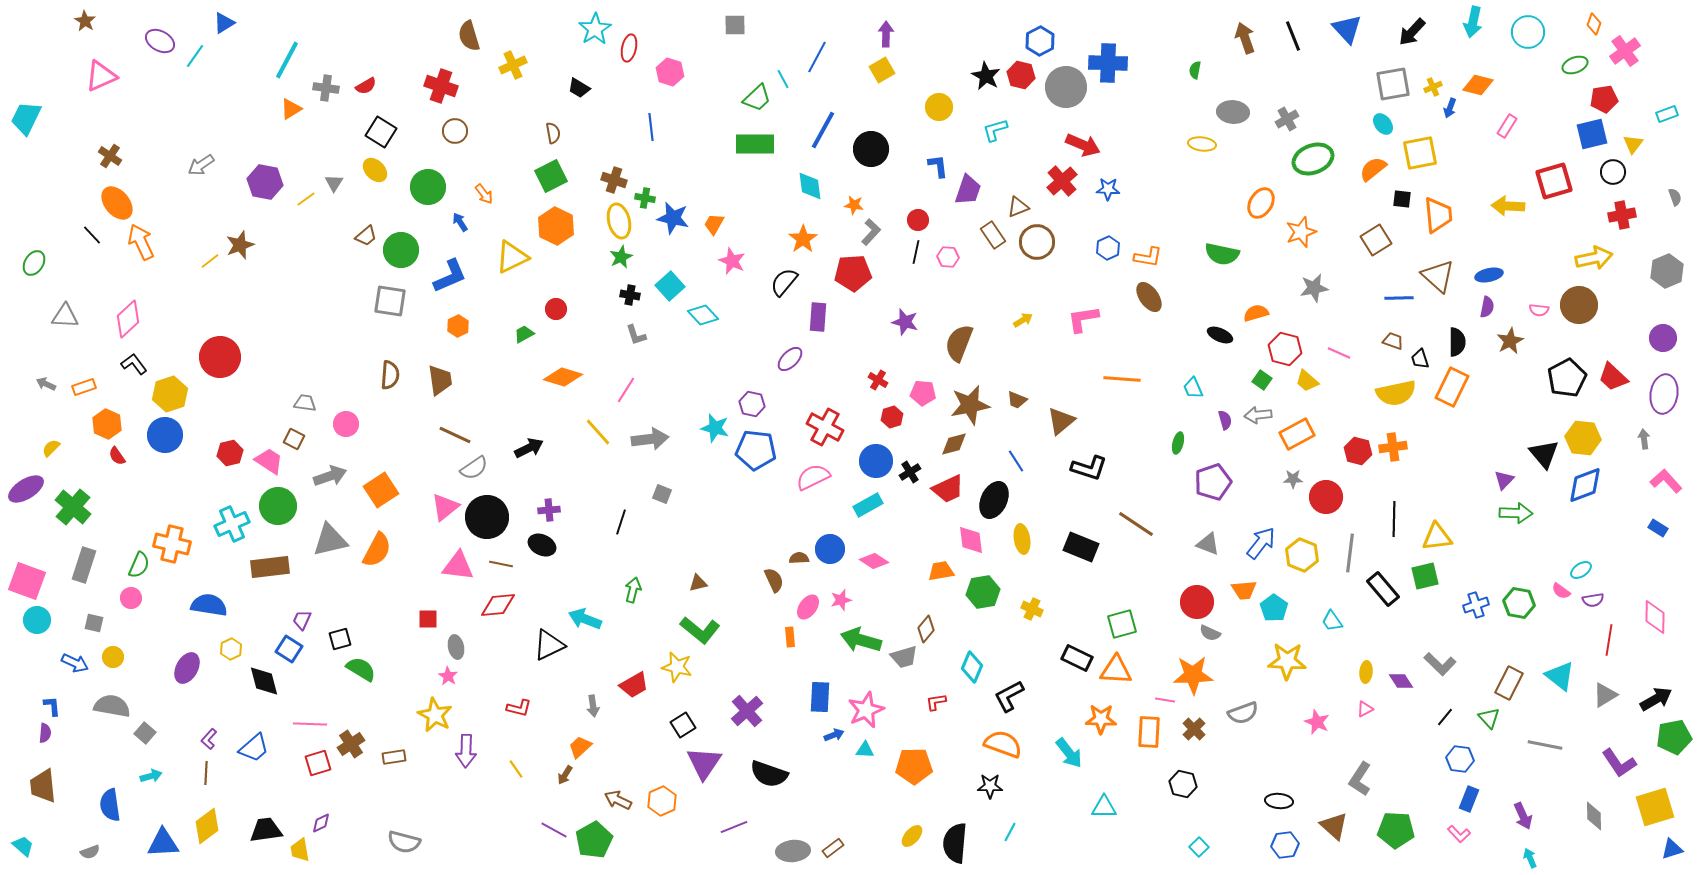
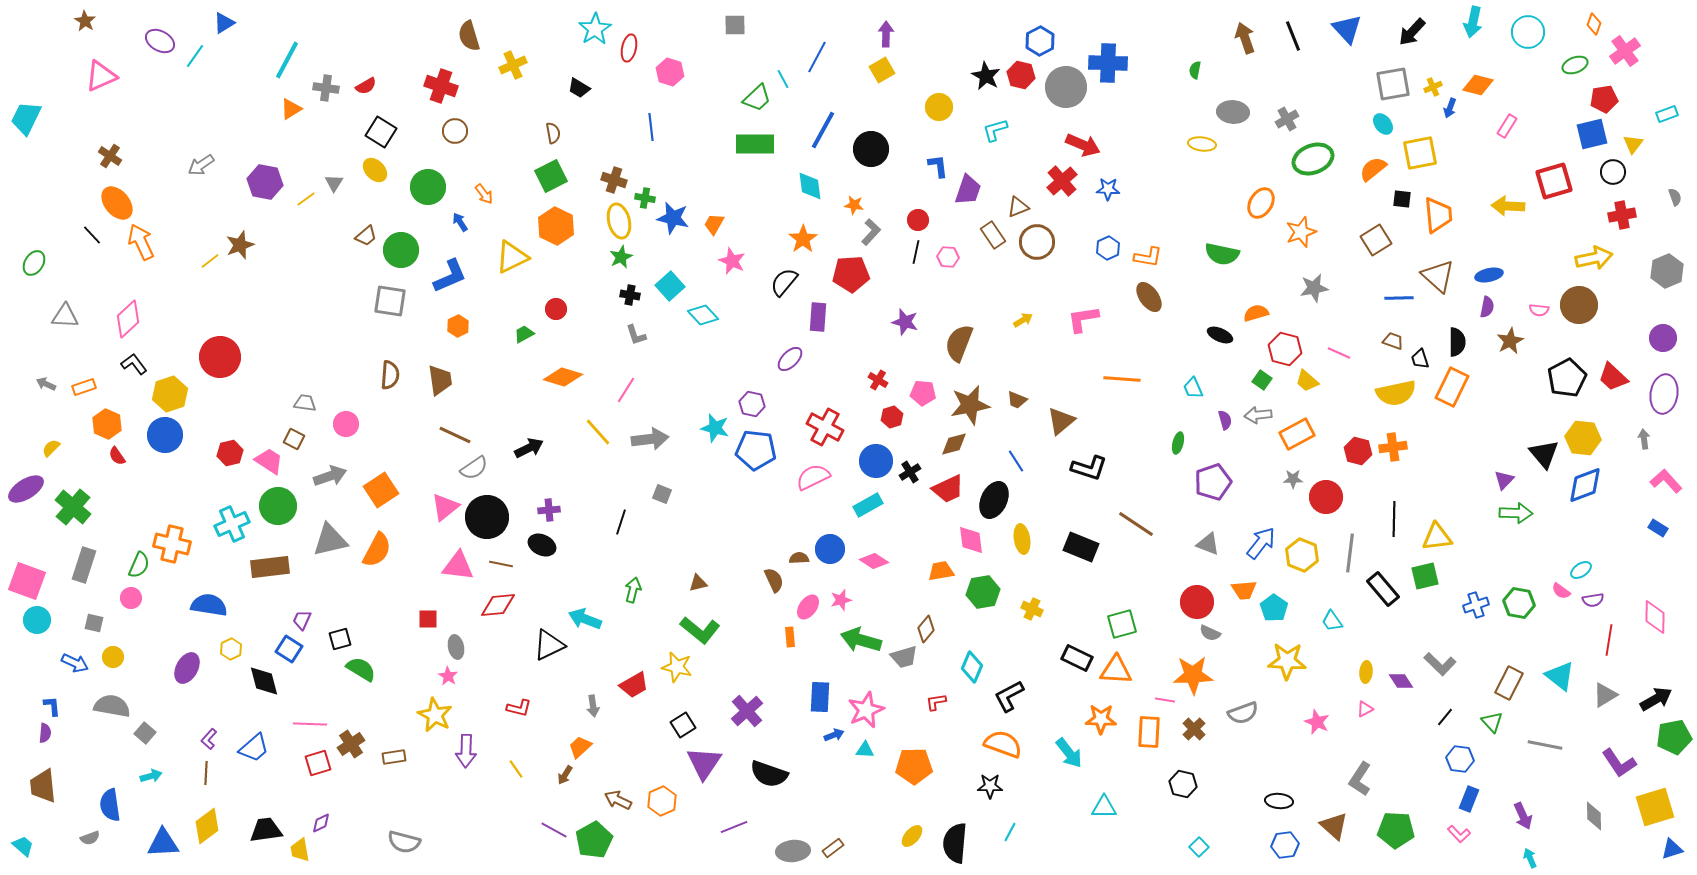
red pentagon at (853, 273): moved 2 px left, 1 px down
green triangle at (1489, 718): moved 3 px right, 4 px down
gray semicircle at (90, 852): moved 14 px up
